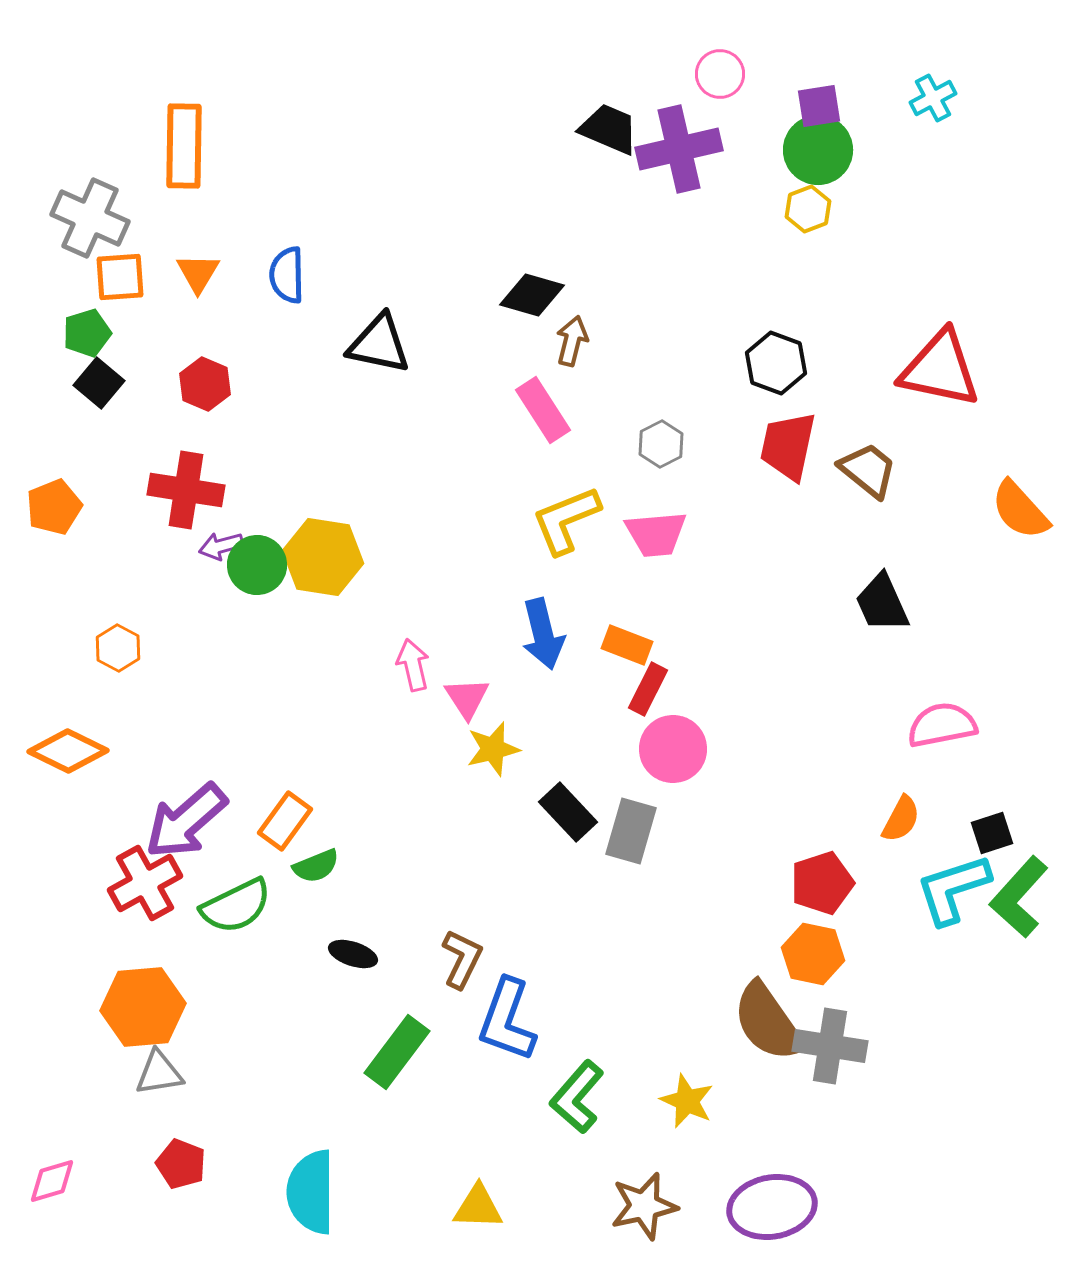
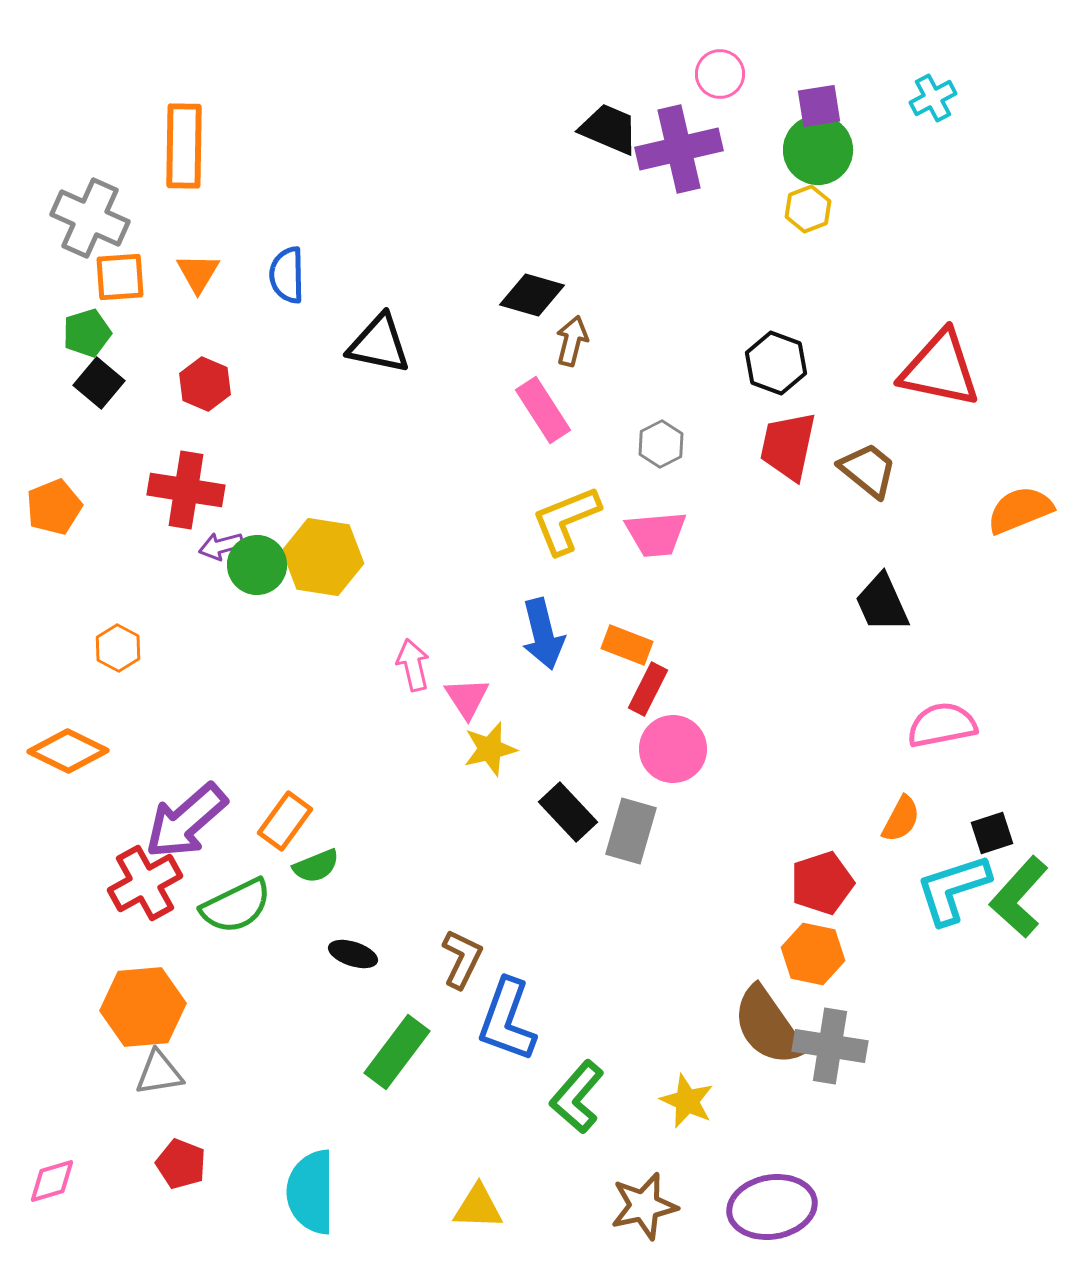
orange semicircle at (1020, 510): rotated 110 degrees clockwise
yellow star at (493, 749): moved 3 px left
brown semicircle at (768, 1022): moved 4 px down
